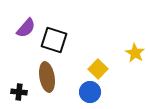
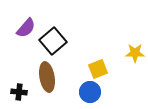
black square: moved 1 px left, 1 px down; rotated 32 degrees clockwise
yellow star: rotated 30 degrees counterclockwise
yellow square: rotated 24 degrees clockwise
